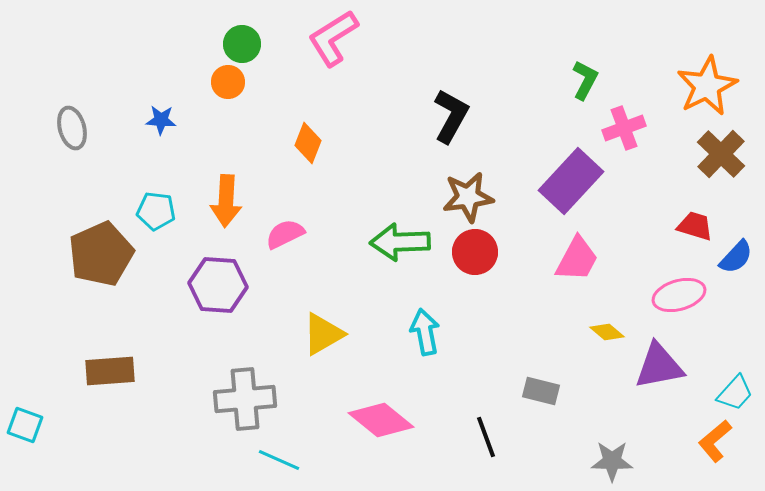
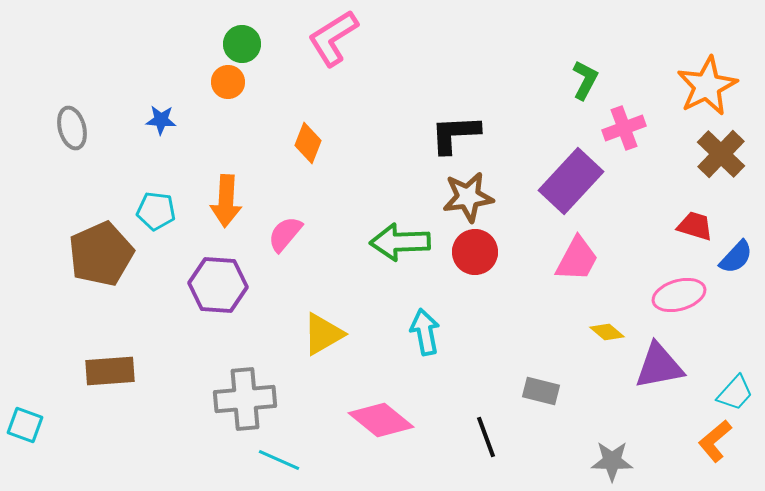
black L-shape: moved 4 px right, 18 px down; rotated 122 degrees counterclockwise
pink semicircle: rotated 24 degrees counterclockwise
